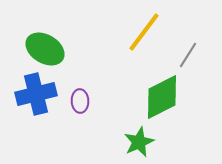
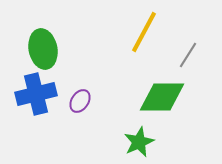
yellow line: rotated 9 degrees counterclockwise
green ellipse: moved 2 px left; rotated 48 degrees clockwise
green diamond: rotated 27 degrees clockwise
purple ellipse: rotated 35 degrees clockwise
